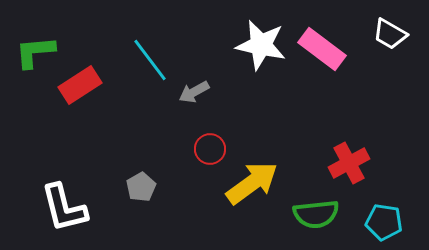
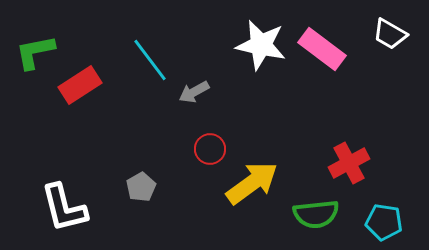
green L-shape: rotated 6 degrees counterclockwise
